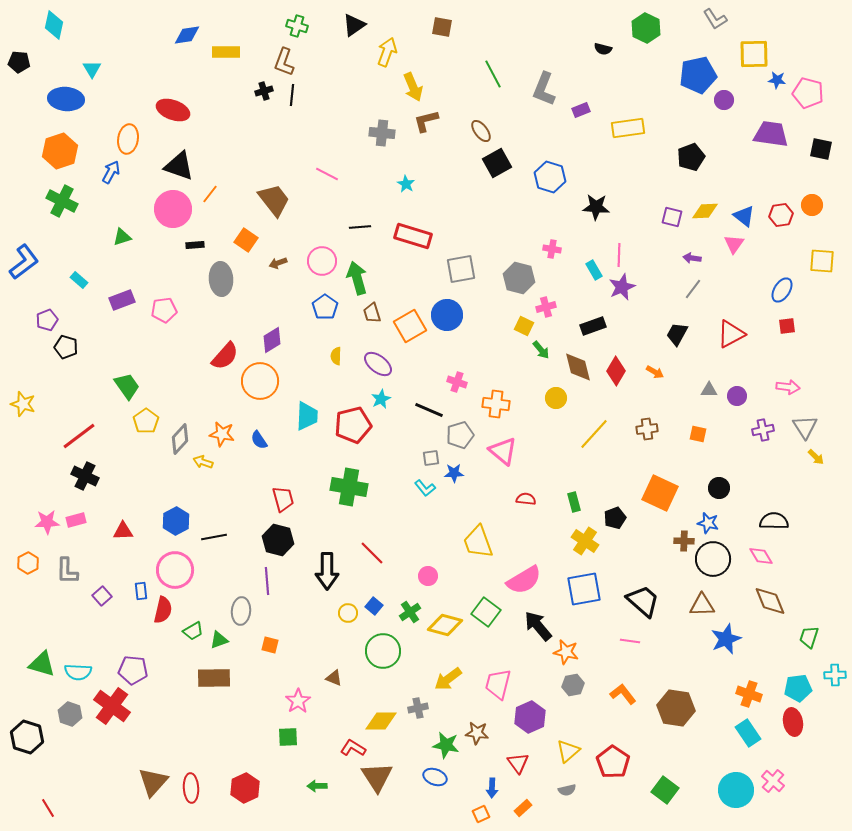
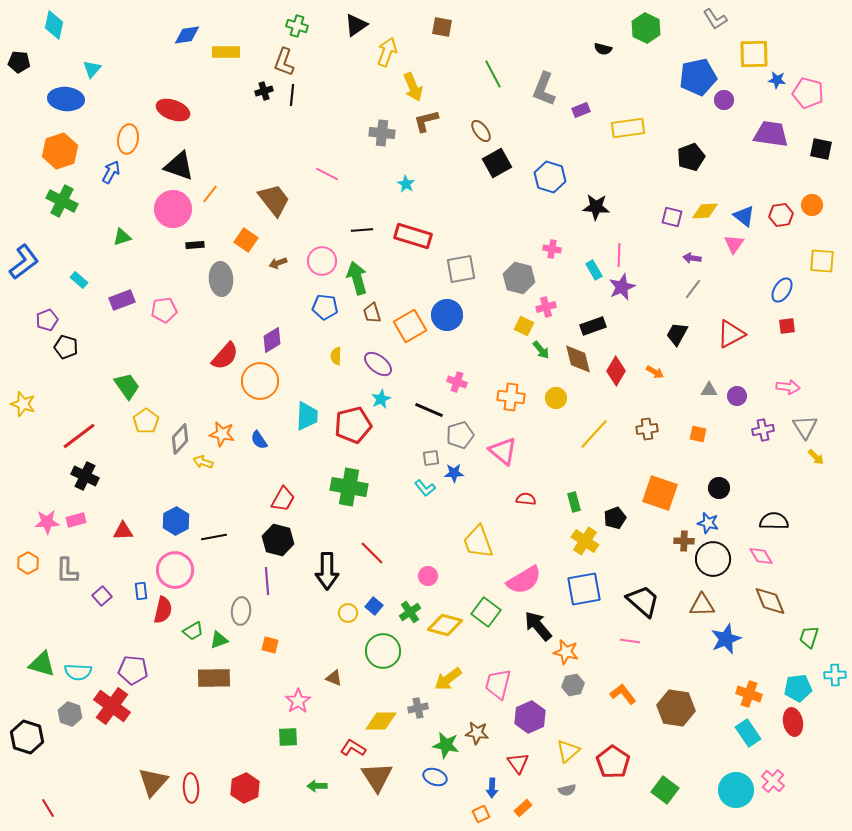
black triangle at (354, 25): moved 2 px right
cyan triangle at (92, 69): rotated 12 degrees clockwise
blue pentagon at (698, 75): moved 2 px down
black line at (360, 227): moved 2 px right, 3 px down
blue pentagon at (325, 307): rotated 30 degrees counterclockwise
brown diamond at (578, 367): moved 8 px up
orange cross at (496, 404): moved 15 px right, 7 px up
orange square at (660, 493): rotated 6 degrees counterclockwise
red trapezoid at (283, 499): rotated 44 degrees clockwise
